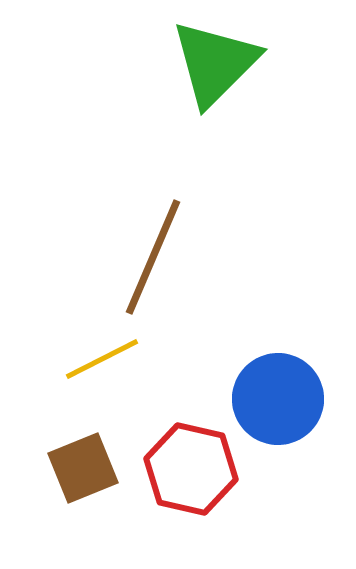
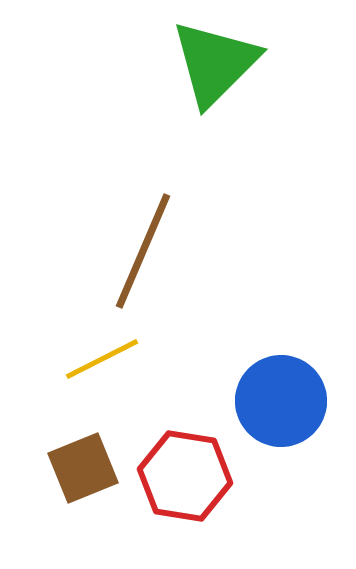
brown line: moved 10 px left, 6 px up
blue circle: moved 3 px right, 2 px down
red hexagon: moved 6 px left, 7 px down; rotated 4 degrees counterclockwise
